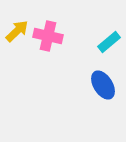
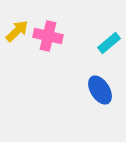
cyan rectangle: moved 1 px down
blue ellipse: moved 3 px left, 5 px down
